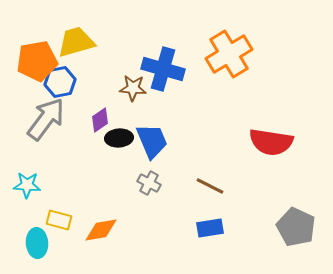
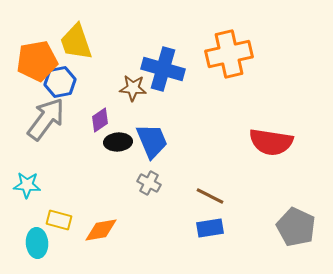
yellow trapezoid: rotated 93 degrees counterclockwise
orange cross: rotated 18 degrees clockwise
black ellipse: moved 1 px left, 4 px down
brown line: moved 10 px down
